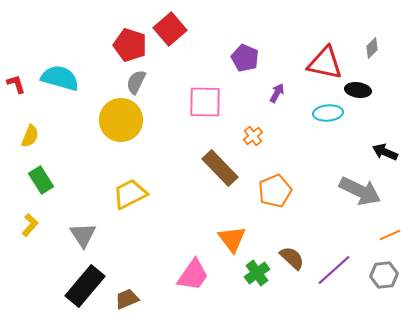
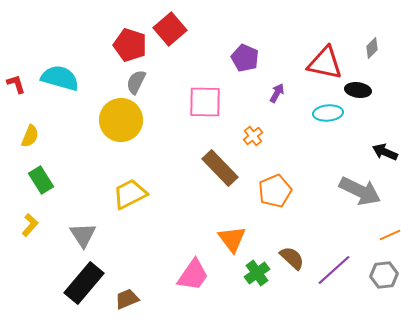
black rectangle: moved 1 px left, 3 px up
